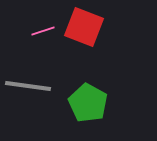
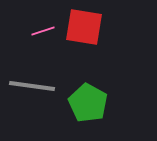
red square: rotated 12 degrees counterclockwise
gray line: moved 4 px right
